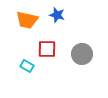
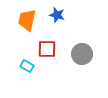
orange trapezoid: rotated 90 degrees clockwise
